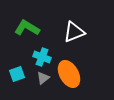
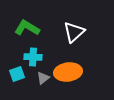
white triangle: rotated 20 degrees counterclockwise
cyan cross: moved 9 px left; rotated 18 degrees counterclockwise
orange ellipse: moved 1 px left, 2 px up; rotated 68 degrees counterclockwise
